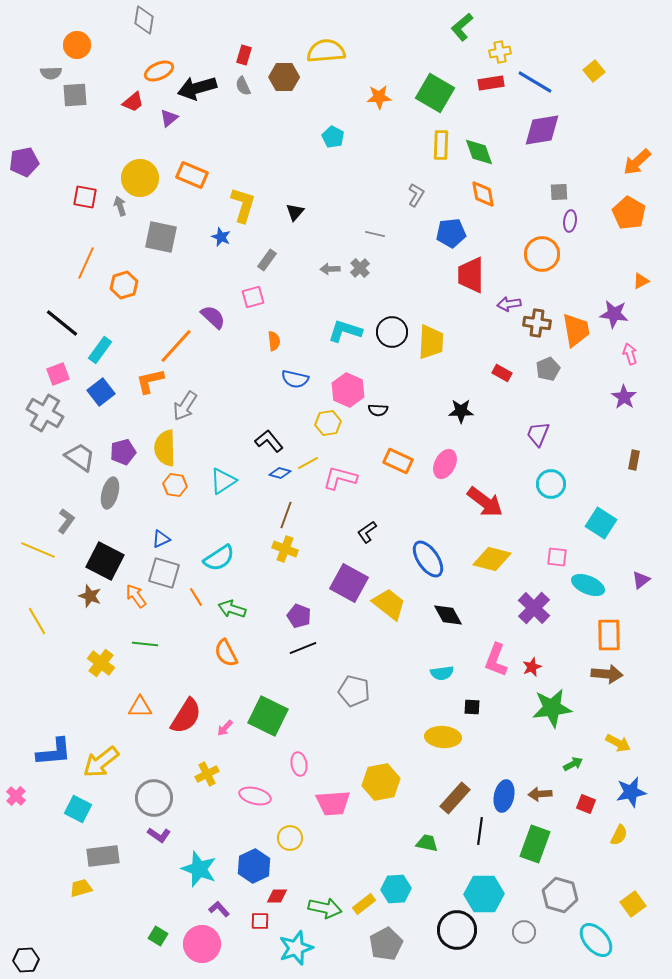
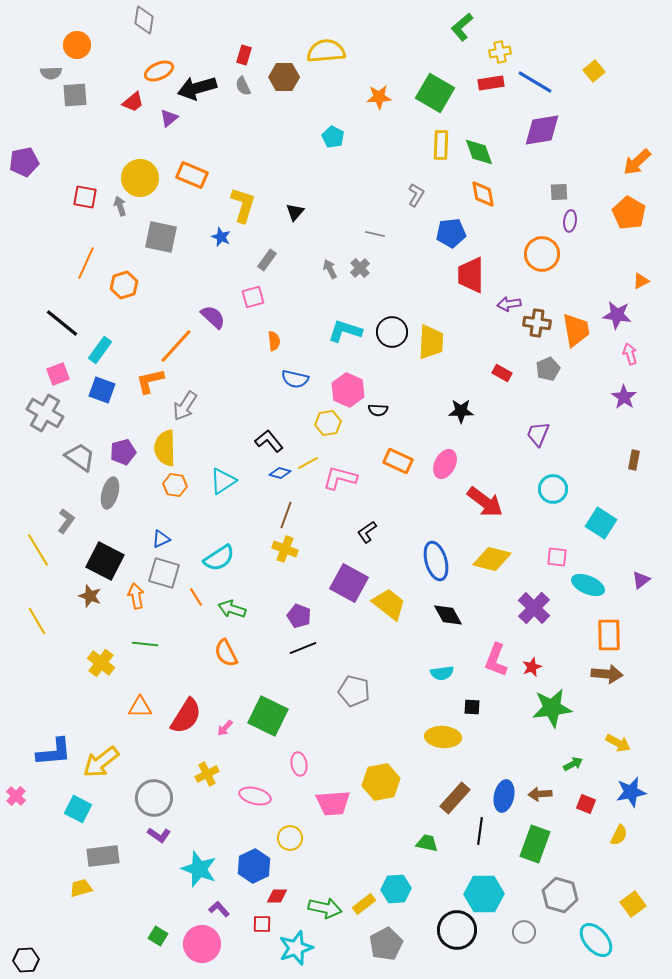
gray arrow at (330, 269): rotated 66 degrees clockwise
purple star at (614, 314): moved 3 px right, 1 px down
blue square at (101, 392): moved 1 px right, 2 px up; rotated 32 degrees counterclockwise
cyan circle at (551, 484): moved 2 px right, 5 px down
yellow line at (38, 550): rotated 36 degrees clockwise
blue ellipse at (428, 559): moved 8 px right, 2 px down; rotated 18 degrees clockwise
orange arrow at (136, 596): rotated 25 degrees clockwise
red square at (260, 921): moved 2 px right, 3 px down
